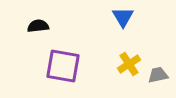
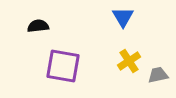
yellow cross: moved 3 px up
